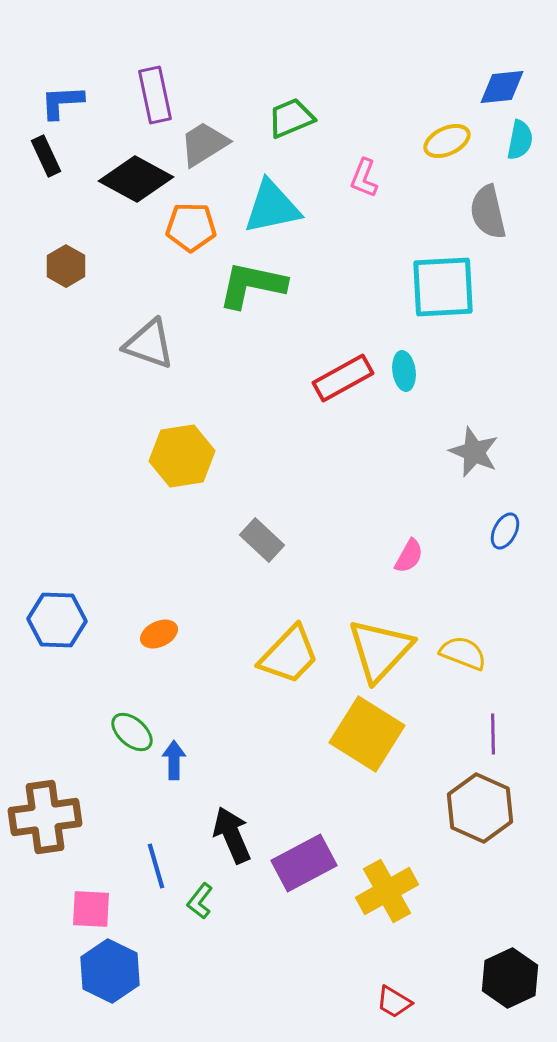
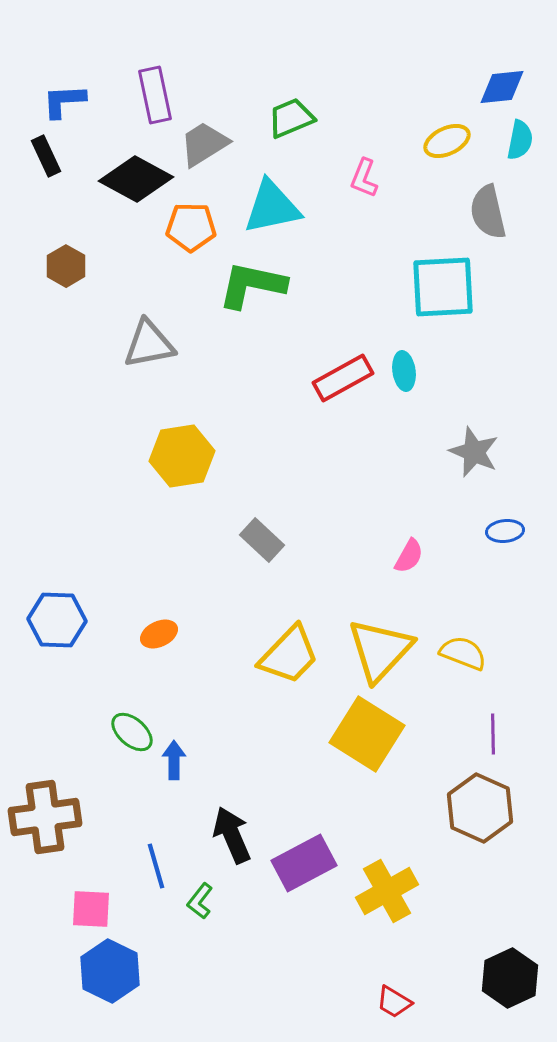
blue L-shape at (62, 102): moved 2 px right, 1 px up
gray triangle at (149, 344): rotated 30 degrees counterclockwise
blue ellipse at (505, 531): rotated 57 degrees clockwise
